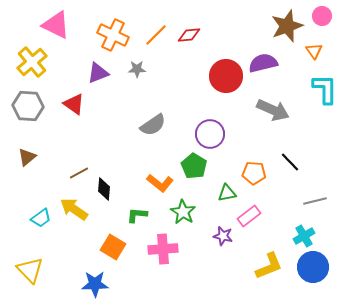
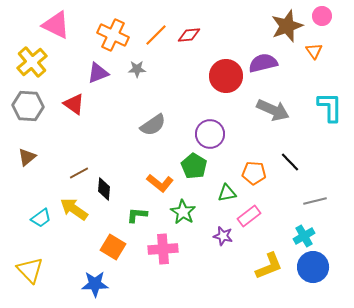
cyan L-shape: moved 5 px right, 18 px down
